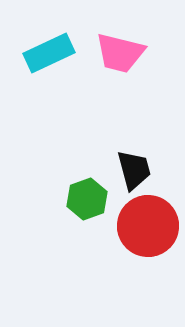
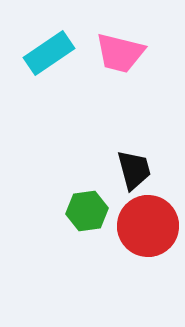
cyan rectangle: rotated 9 degrees counterclockwise
green hexagon: moved 12 px down; rotated 12 degrees clockwise
